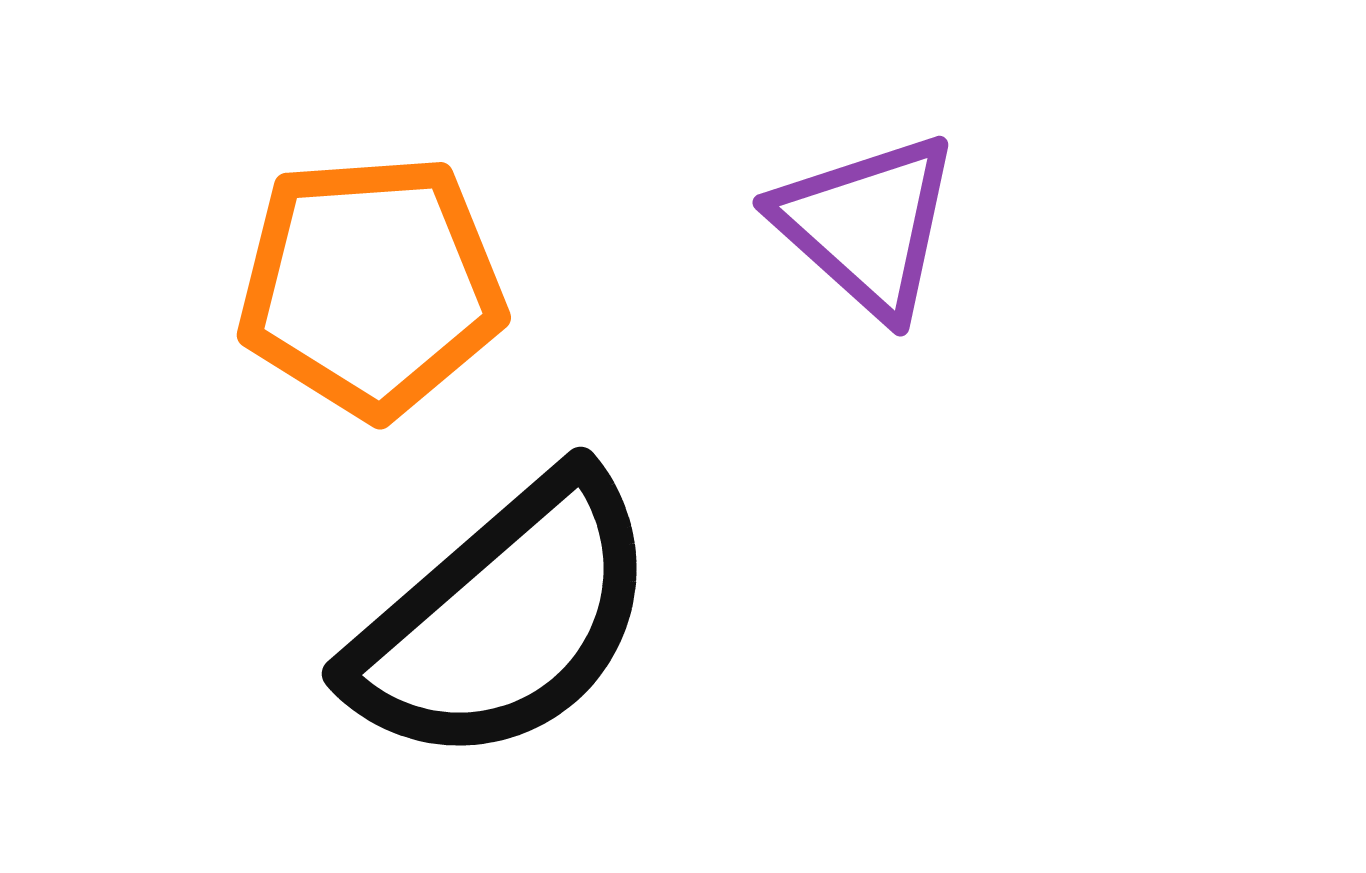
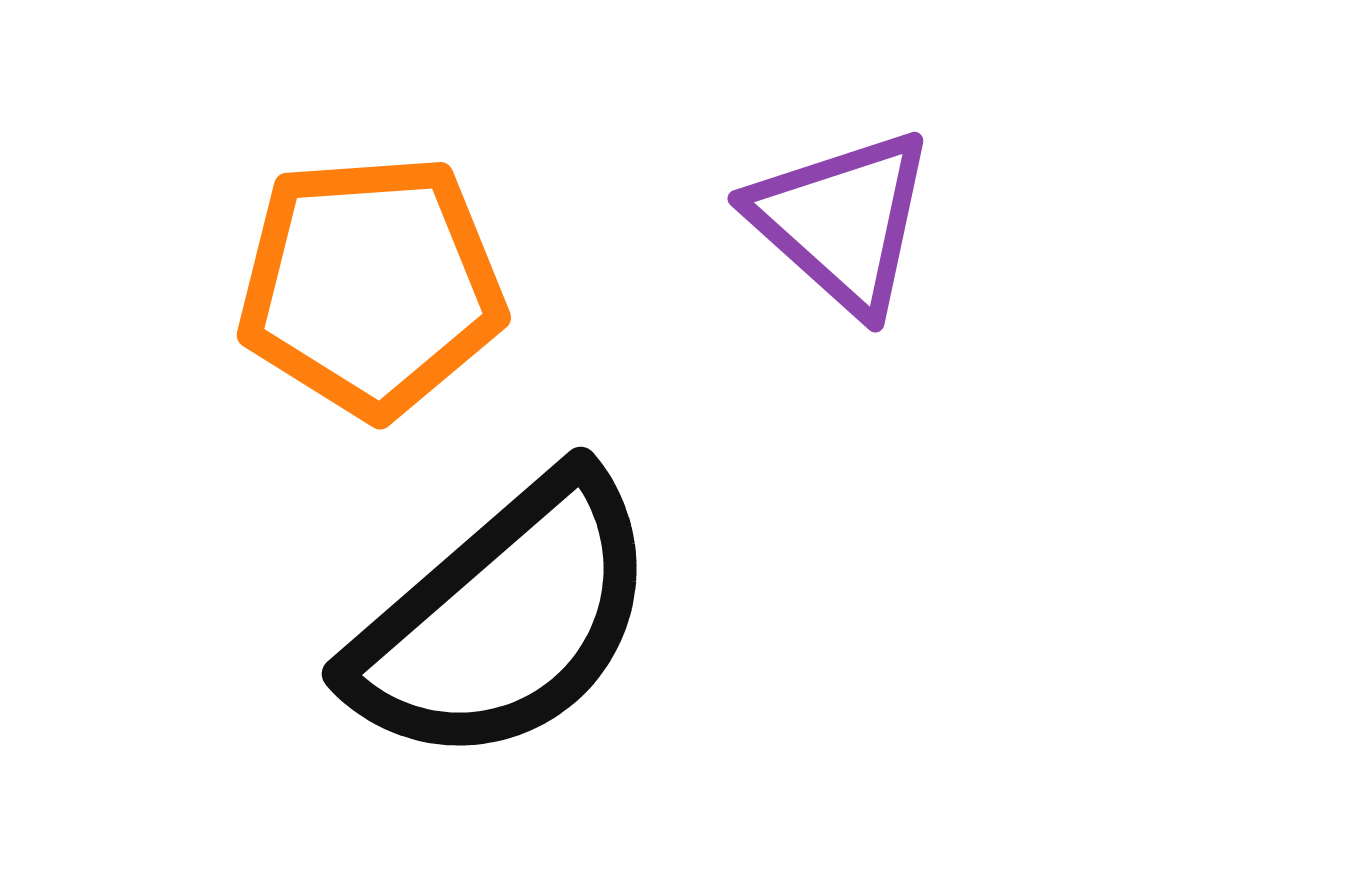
purple triangle: moved 25 px left, 4 px up
